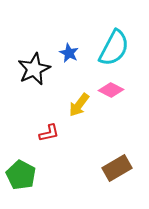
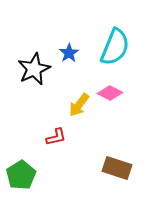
cyan semicircle: moved 1 px right, 1 px up; rotated 6 degrees counterclockwise
blue star: rotated 12 degrees clockwise
pink diamond: moved 1 px left, 3 px down
red L-shape: moved 7 px right, 4 px down
brown rectangle: rotated 48 degrees clockwise
green pentagon: rotated 12 degrees clockwise
